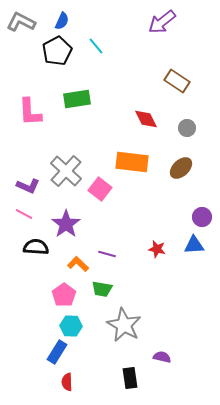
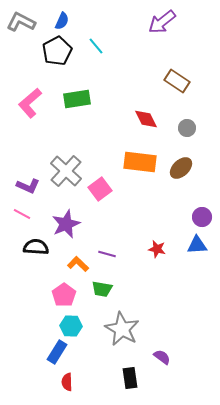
pink L-shape: moved 9 px up; rotated 52 degrees clockwise
orange rectangle: moved 8 px right
pink square: rotated 15 degrees clockwise
pink line: moved 2 px left
purple star: rotated 12 degrees clockwise
blue triangle: moved 3 px right
gray star: moved 2 px left, 4 px down
purple semicircle: rotated 24 degrees clockwise
